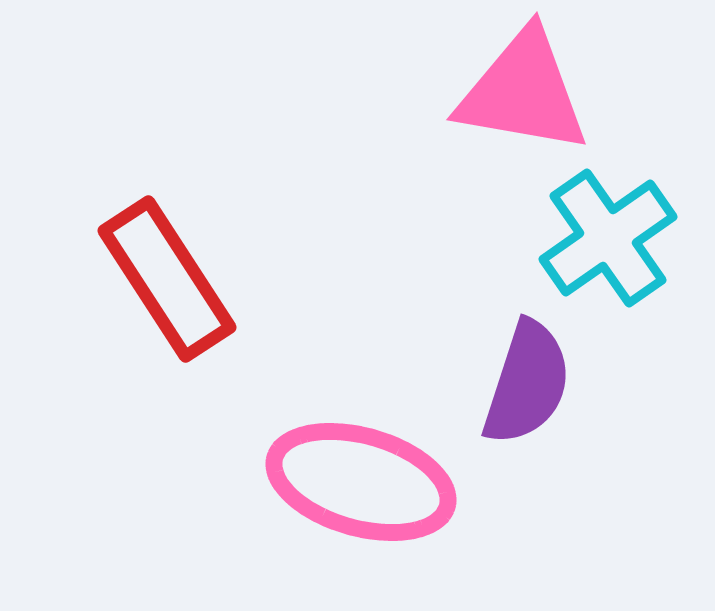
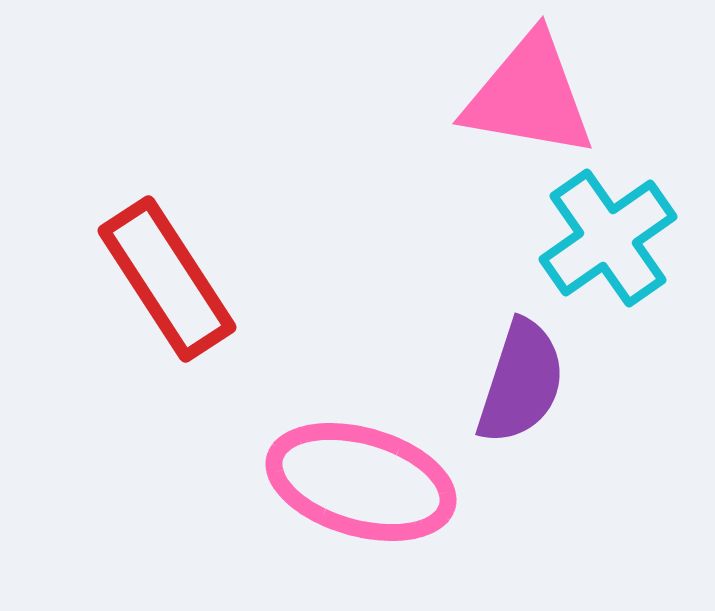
pink triangle: moved 6 px right, 4 px down
purple semicircle: moved 6 px left, 1 px up
